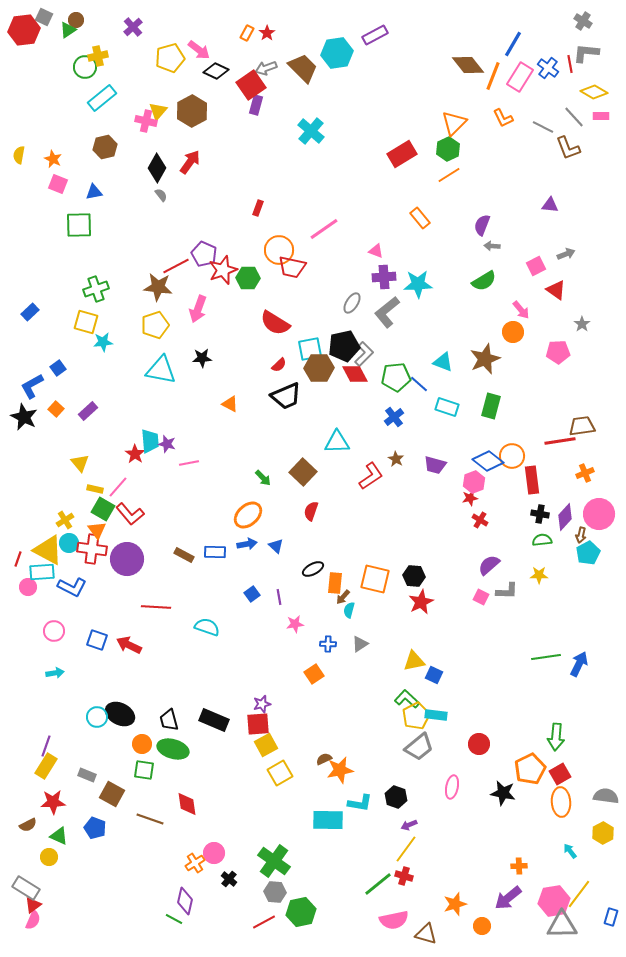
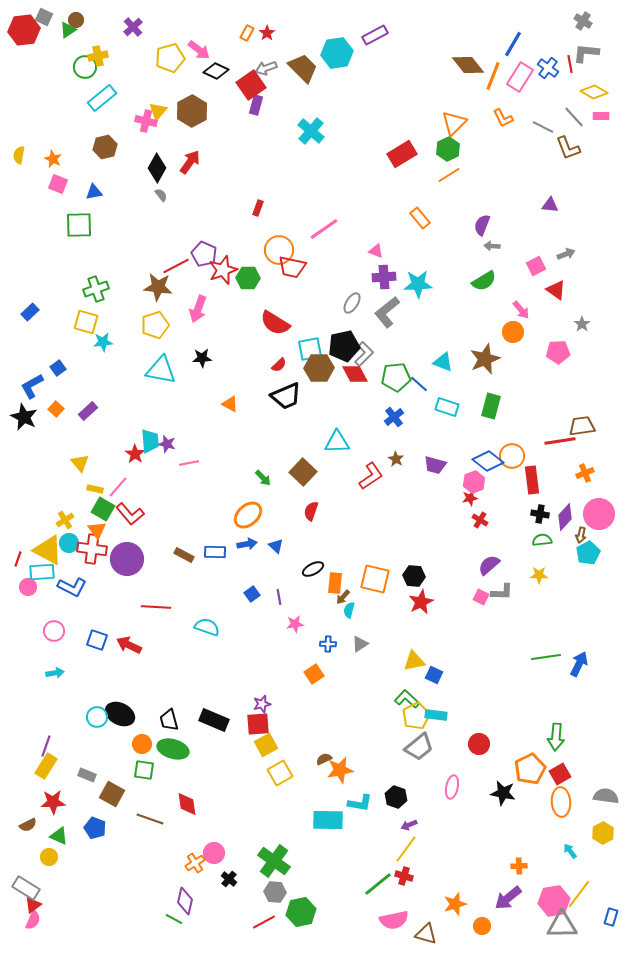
gray L-shape at (507, 591): moved 5 px left, 1 px down
